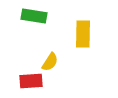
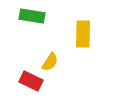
green rectangle: moved 2 px left
red rectangle: rotated 30 degrees clockwise
